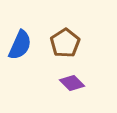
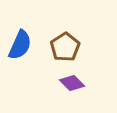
brown pentagon: moved 4 px down
